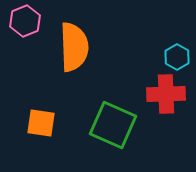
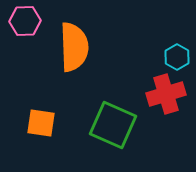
pink hexagon: rotated 20 degrees clockwise
red cross: rotated 15 degrees counterclockwise
